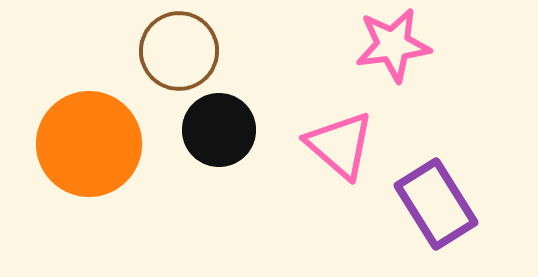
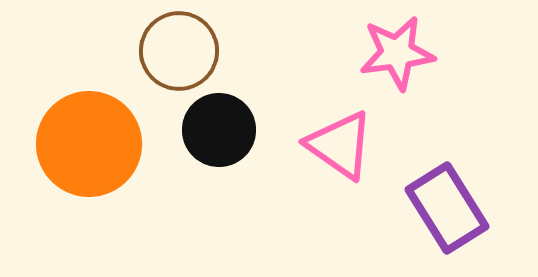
pink star: moved 4 px right, 8 px down
pink triangle: rotated 6 degrees counterclockwise
purple rectangle: moved 11 px right, 4 px down
